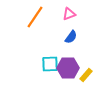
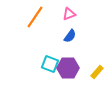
blue semicircle: moved 1 px left, 1 px up
cyan square: rotated 24 degrees clockwise
yellow rectangle: moved 11 px right, 3 px up
